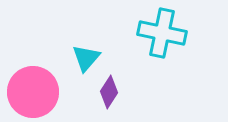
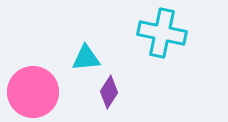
cyan triangle: rotated 44 degrees clockwise
